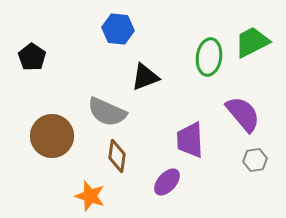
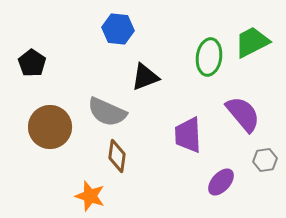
black pentagon: moved 6 px down
brown circle: moved 2 px left, 9 px up
purple trapezoid: moved 2 px left, 5 px up
gray hexagon: moved 10 px right
purple ellipse: moved 54 px right
